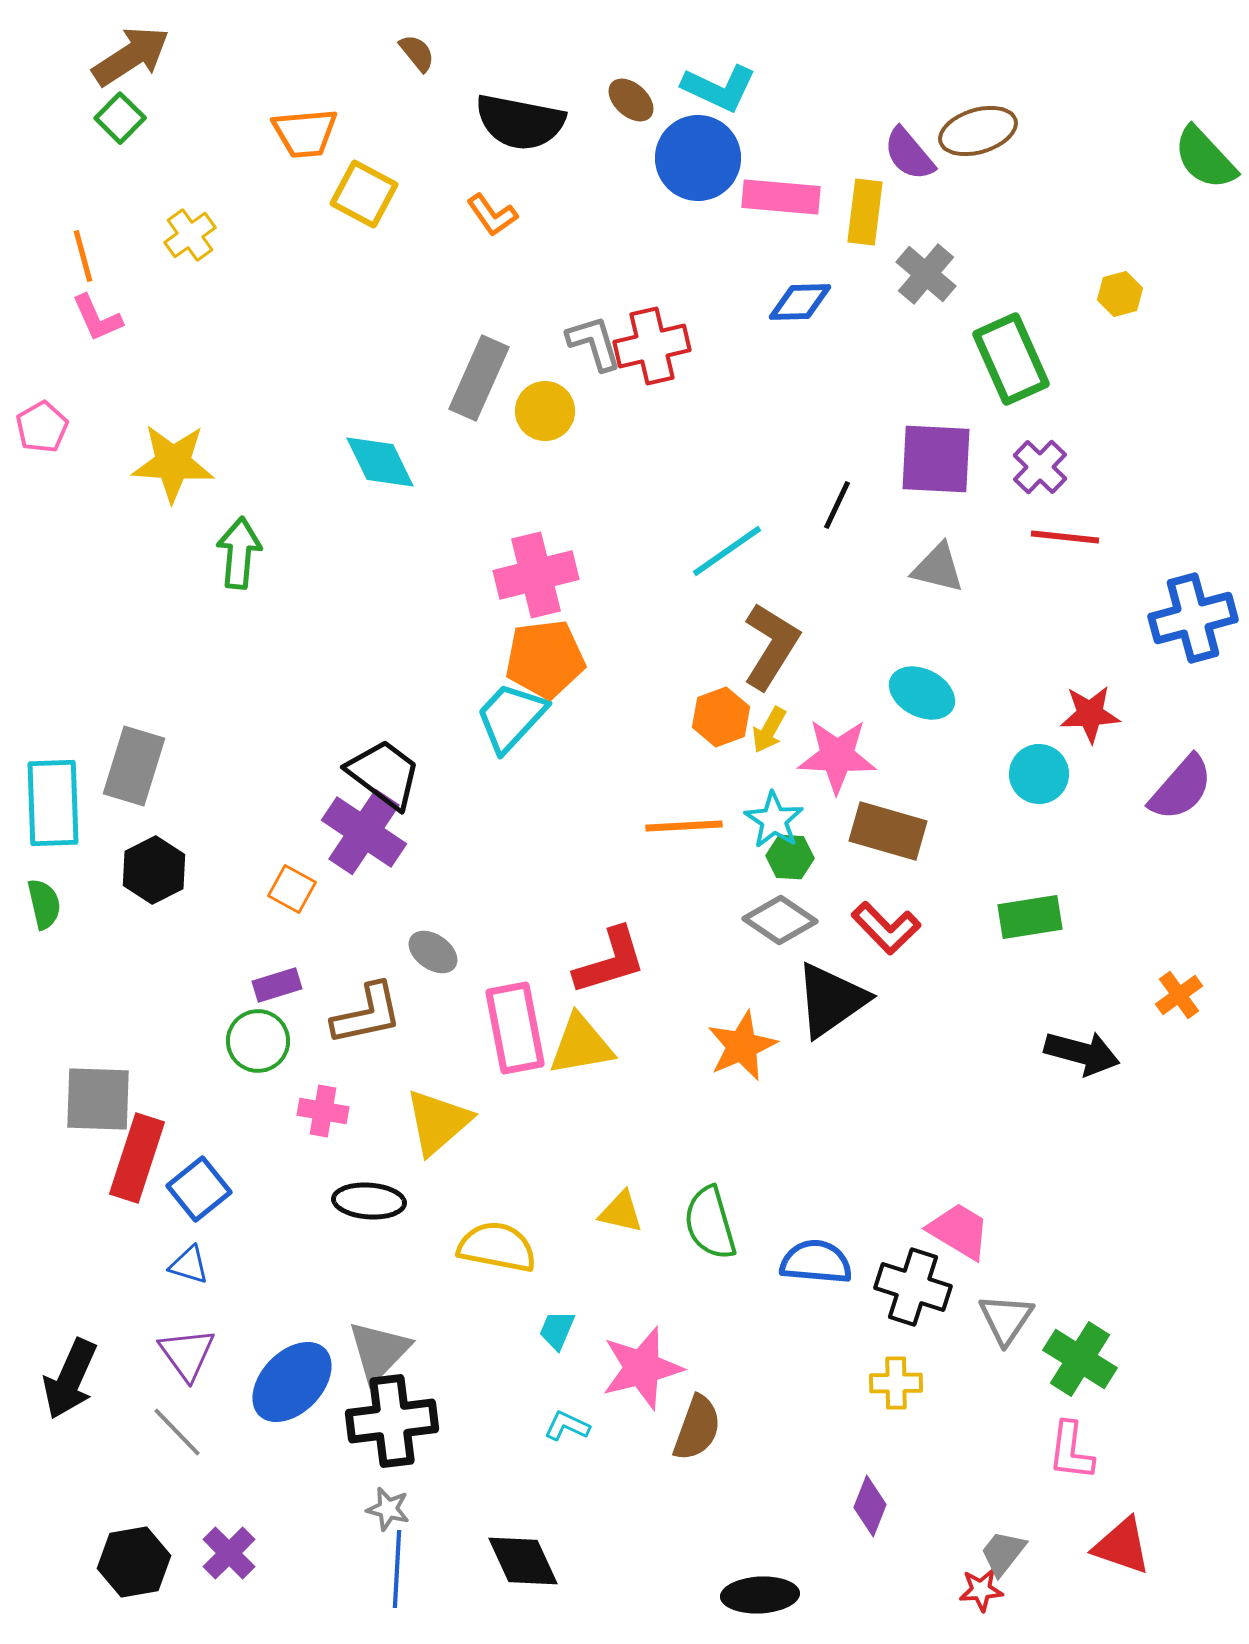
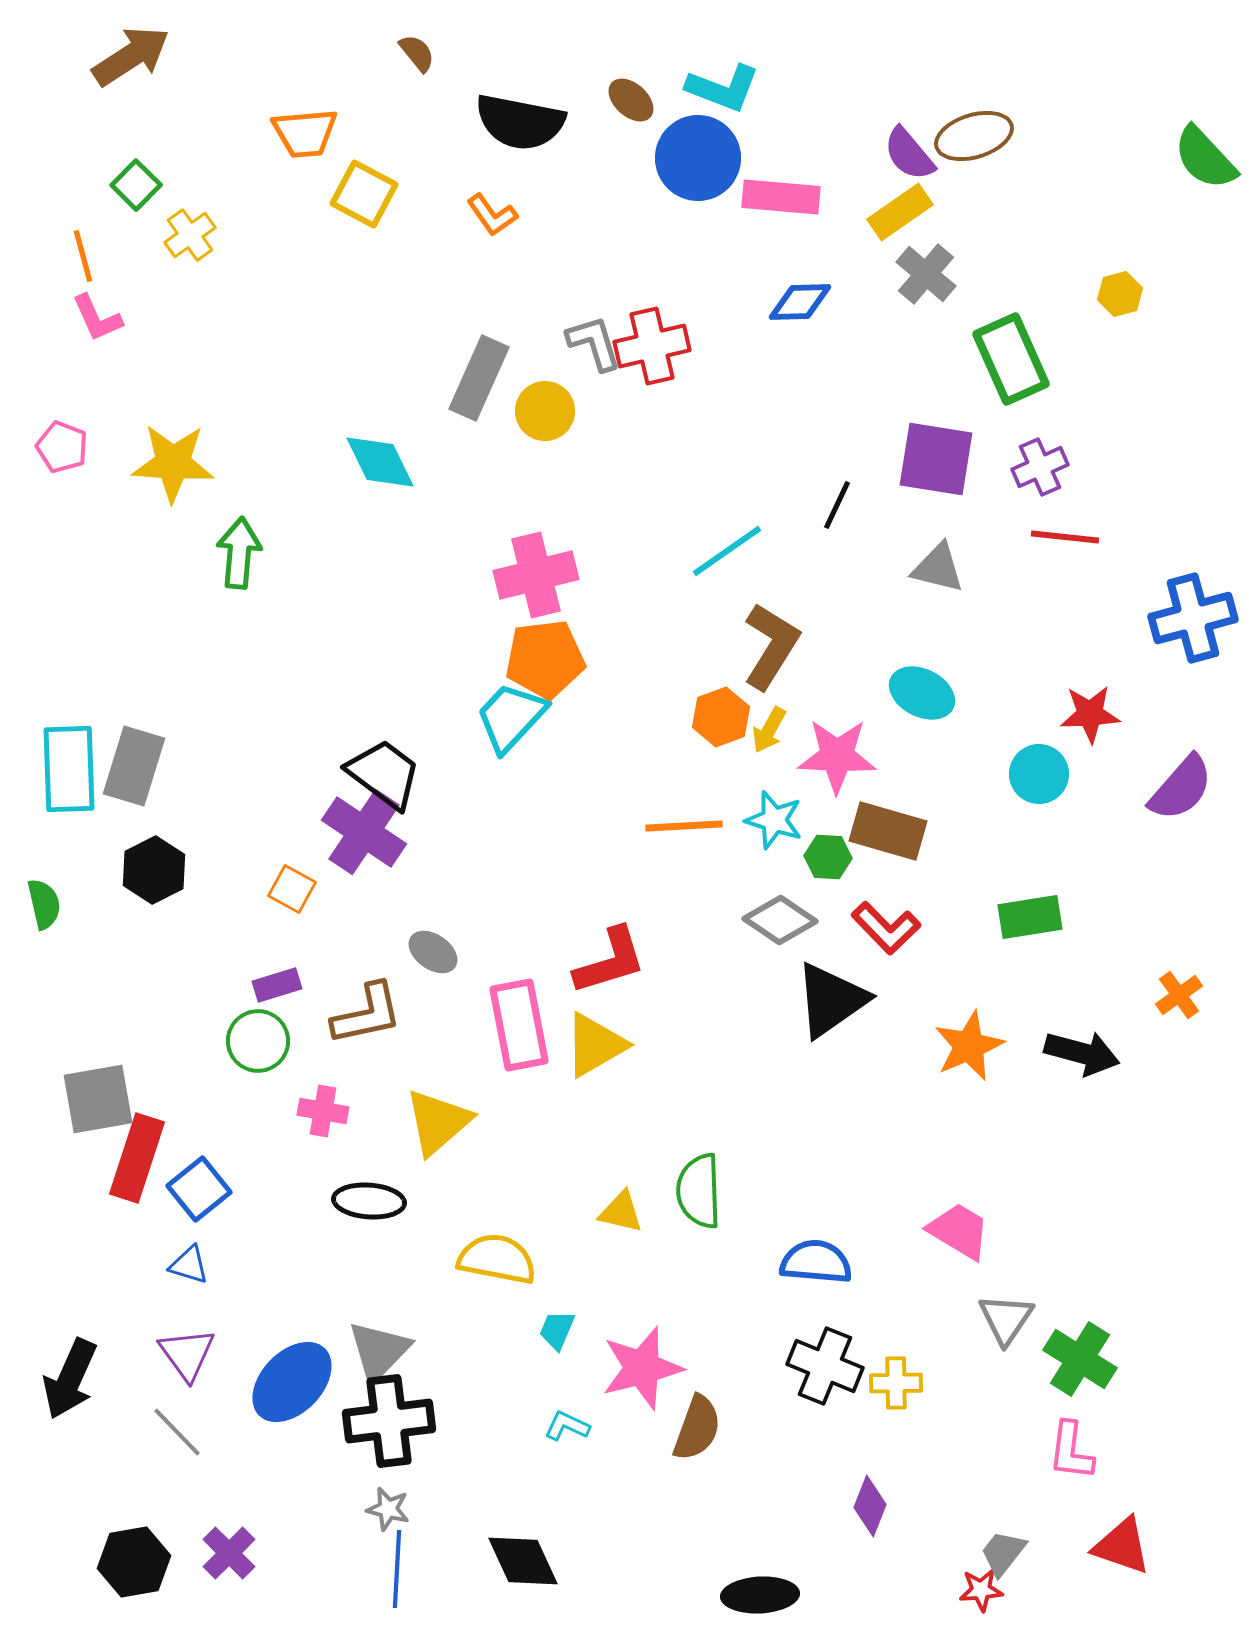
cyan L-shape at (719, 88): moved 4 px right; rotated 4 degrees counterclockwise
green square at (120, 118): moved 16 px right, 67 px down
brown ellipse at (978, 131): moved 4 px left, 5 px down
yellow rectangle at (865, 212): moved 35 px right; rotated 48 degrees clockwise
pink pentagon at (42, 427): moved 20 px right, 20 px down; rotated 21 degrees counterclockwise
purple square at (936, 459): rotated 6 degrees clockwise
purple cross at (1040, 467): rotated 22 degrees clockwise
cyan rectangle at (53, 803): moved 16 px right, 34 px up
cyan star at (774, 820): rotated 16 degrees counterclockwise
green hexagon at (790, 857): moved 38 px right
pink rectangle at (515, 1028): moved 4 px right, 3 px up
yellow triangle at (581, 1045): moved 14 px right; rotated 20 degrees counterclockwise
orange star at (742, 1046): moved 227 px right
gray square at (98, 1099): rotated 12 degrees counterclockwise
green semicircle at (710, 1223): moved 11 px left, 32 px up; rotated 14 degrees clockwise
yellow semicircle at (497, 1247): moved 12 px down
black cross at (913, 1287): moved 88 px left, 79 px down; rotated 4 degrees clockwise
black cross at (392, 1421): moved 3 px left
